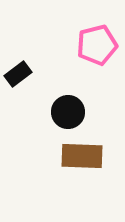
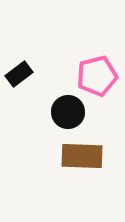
pink pentagon: moved 31 px down
black rectangle: moved 1 px right
